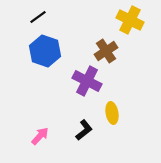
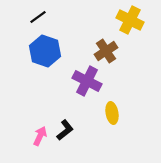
black L-shape: moved 19 px left
pink arrow: rotated 18 degrees counterclockwise
